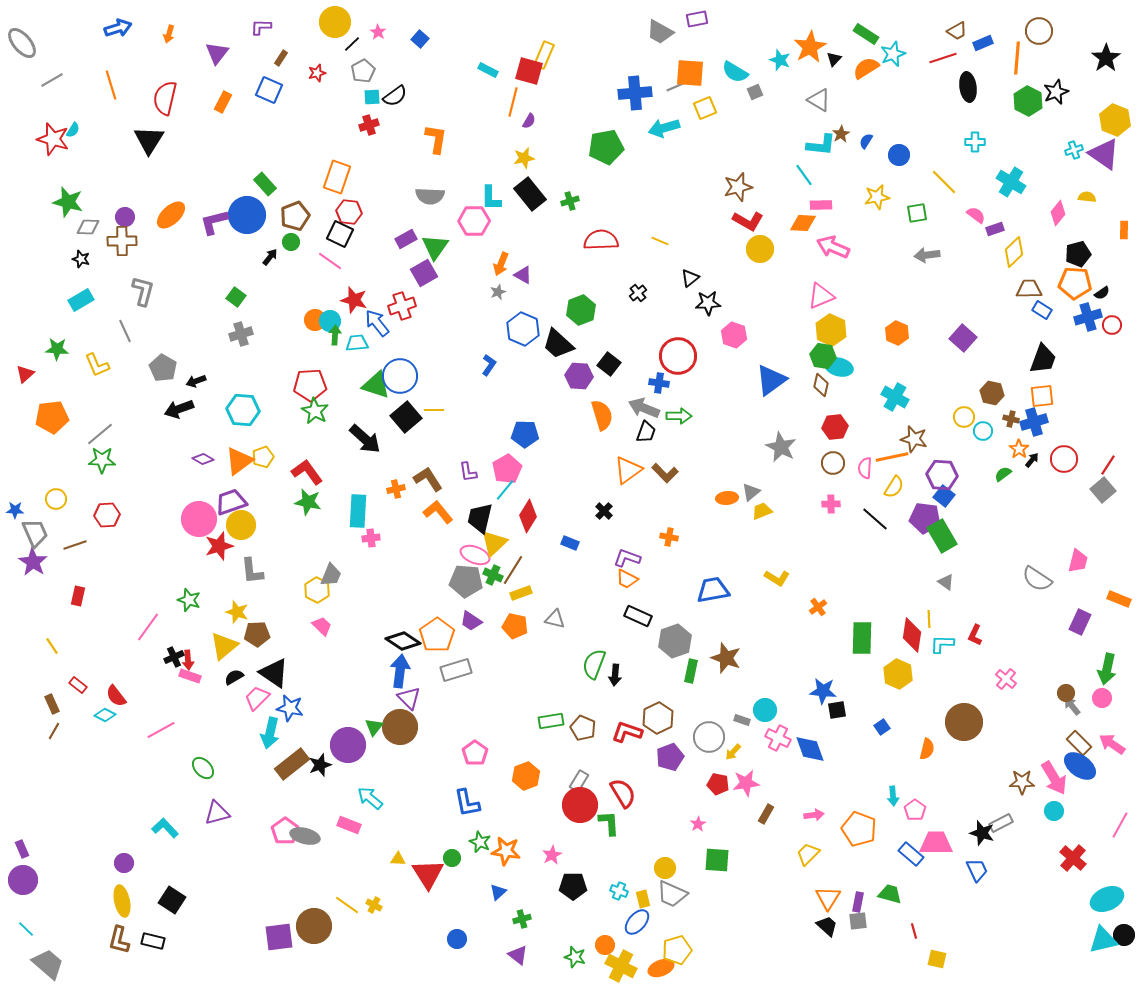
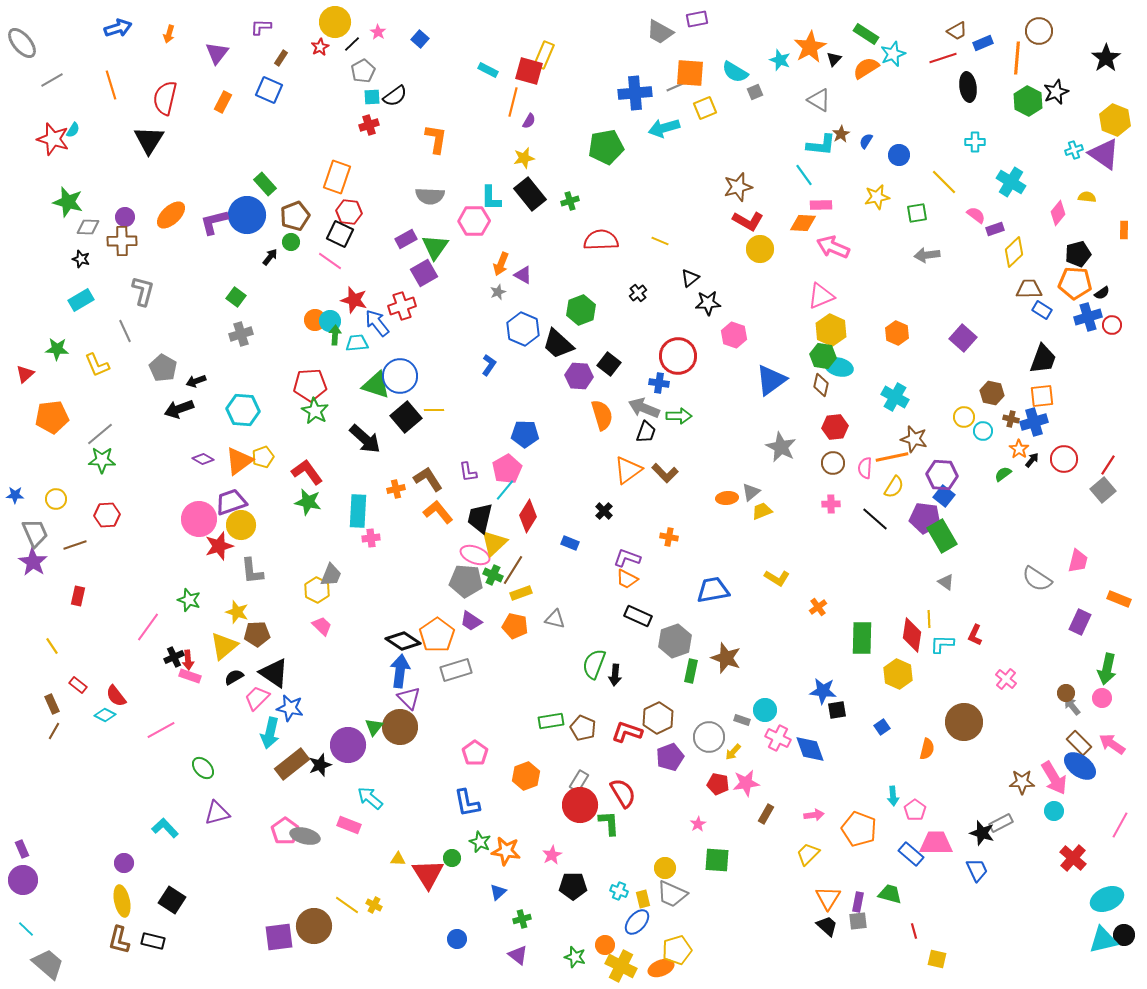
red star at (317, 73): moved 3 px right, 26 px up; rotated 12 degrees counterclockwise
blue star at (15, 510): moved 15 px up
